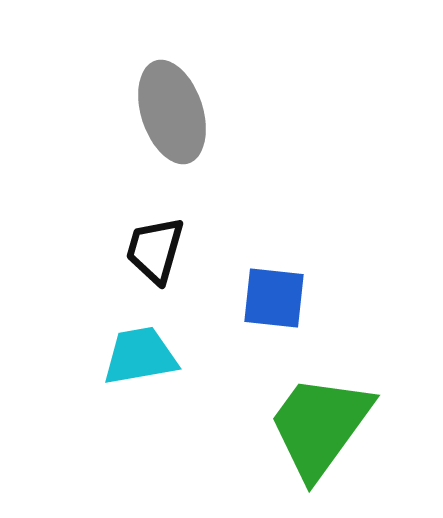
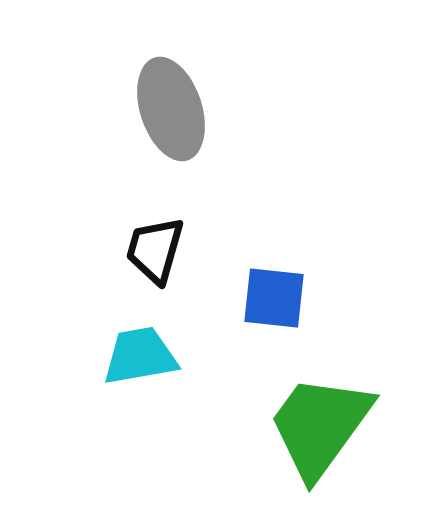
gray ellipse: moved 1 px left, 3 px up
